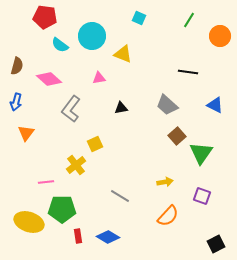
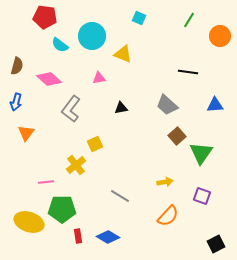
blue triangle: rotated 30 degrees counterclockwise
